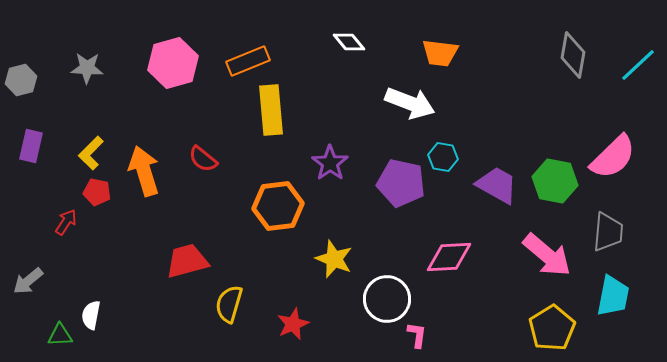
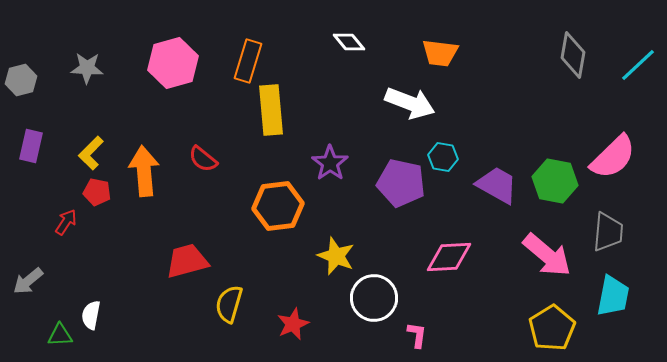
orange rectangle: rotated 51 degrees counterclockwise
orange arrow: rotated 12 degrees clockwise
yellow star: moved 2 px right, 3 px up
white circle: moved 13 px left, 1 px up
